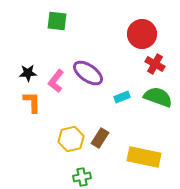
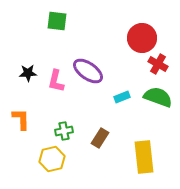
red circle: moved 4 px down
red cross: moved 3 px right
purple ellipse: moved 2 px up
pink L-shape: rotated 25 degrees counterclockwise
orange L-shape: moved 11 px left, 17 px down
yellow hexagon: moved 19 px left, 20 px down
yellow rectangle: rotated 72 degrees clockwise
green cross: moved 18 px left, 46 px up
